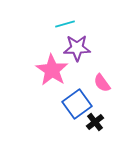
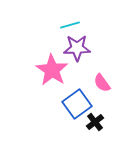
cyan line: moved 5 px right, 1 px down
